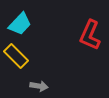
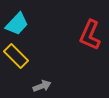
cyan trapezoid: moved 3 px left
gray arrow: moved 3 px right; rotated 30 degrees counterclockwise
